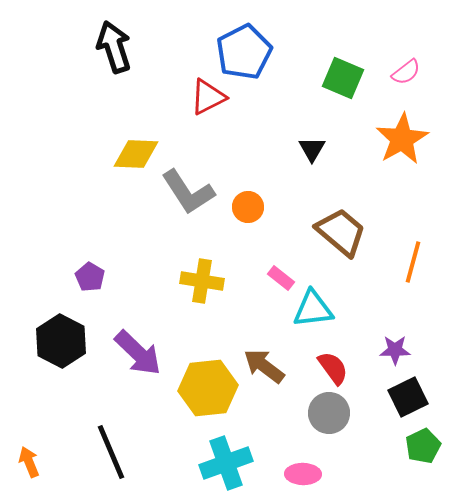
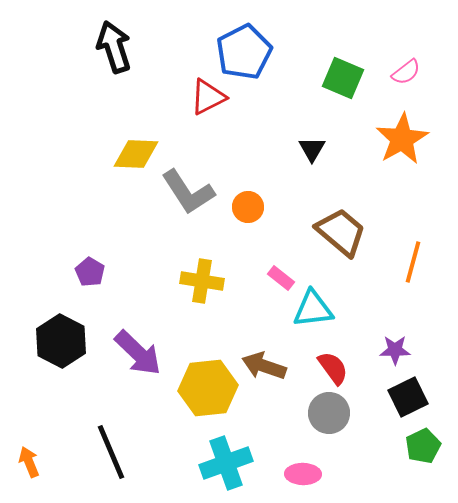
purple pentagon: moved 5 px up
brown arrow: rotated 18 degrees counterclockwise
